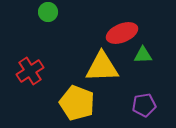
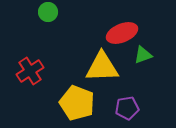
green triangle: rotated 18 degrees counterclockwise
purple pentagon: moved 17 px left, 3 px down
